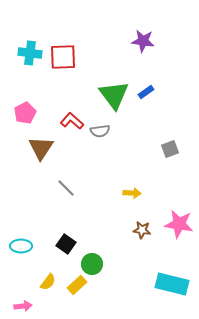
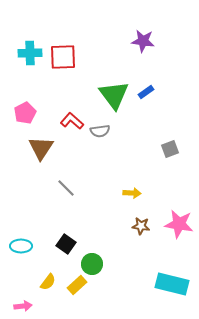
cyan cross: rotated 10 degrees counterclockwise
brown star: moved 1 px left, 4 px up
